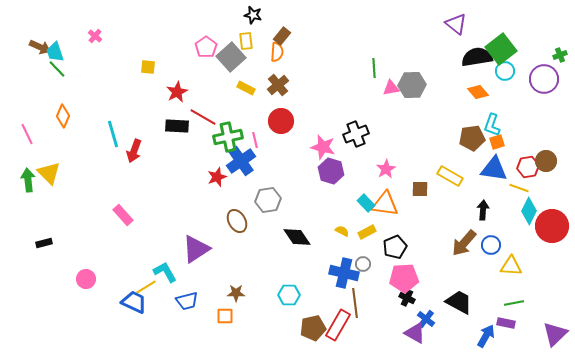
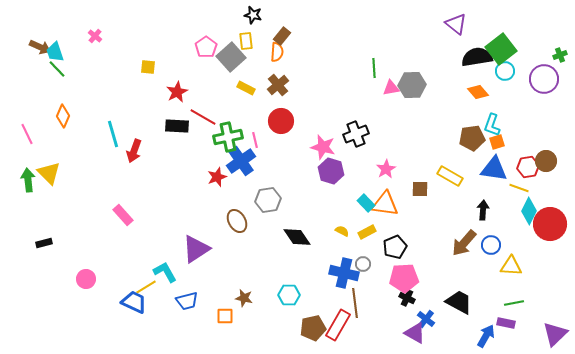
red circle at (552, 226): moved 2 px left, 2 px up
brown star at (236, 293): moved 8 px right, 5 px down; rotated 12 degrees clockwise
